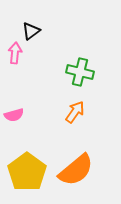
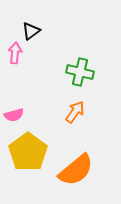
yellow pentagon: moved 1 px right, 20 px up
